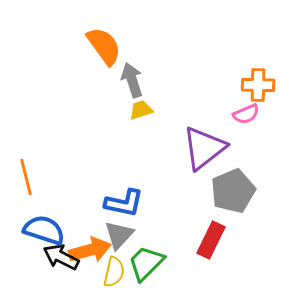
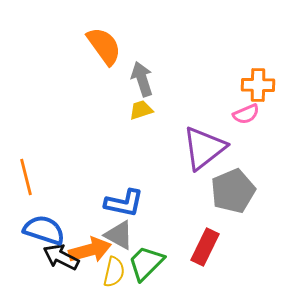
gray arrow: moved 10 px right, 1 px up
gray triangle: rotated 44 degrees counterclockwise
red rectangle: moved 6 px left, 7 px down
